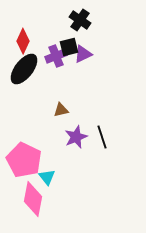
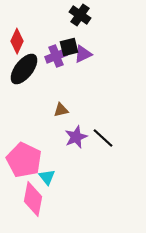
black cross: moved 5 px up
red diamond: moved 6 px left
black line: moved 1 px right, 1 px down; rotated 30 degrees counterclockwise
